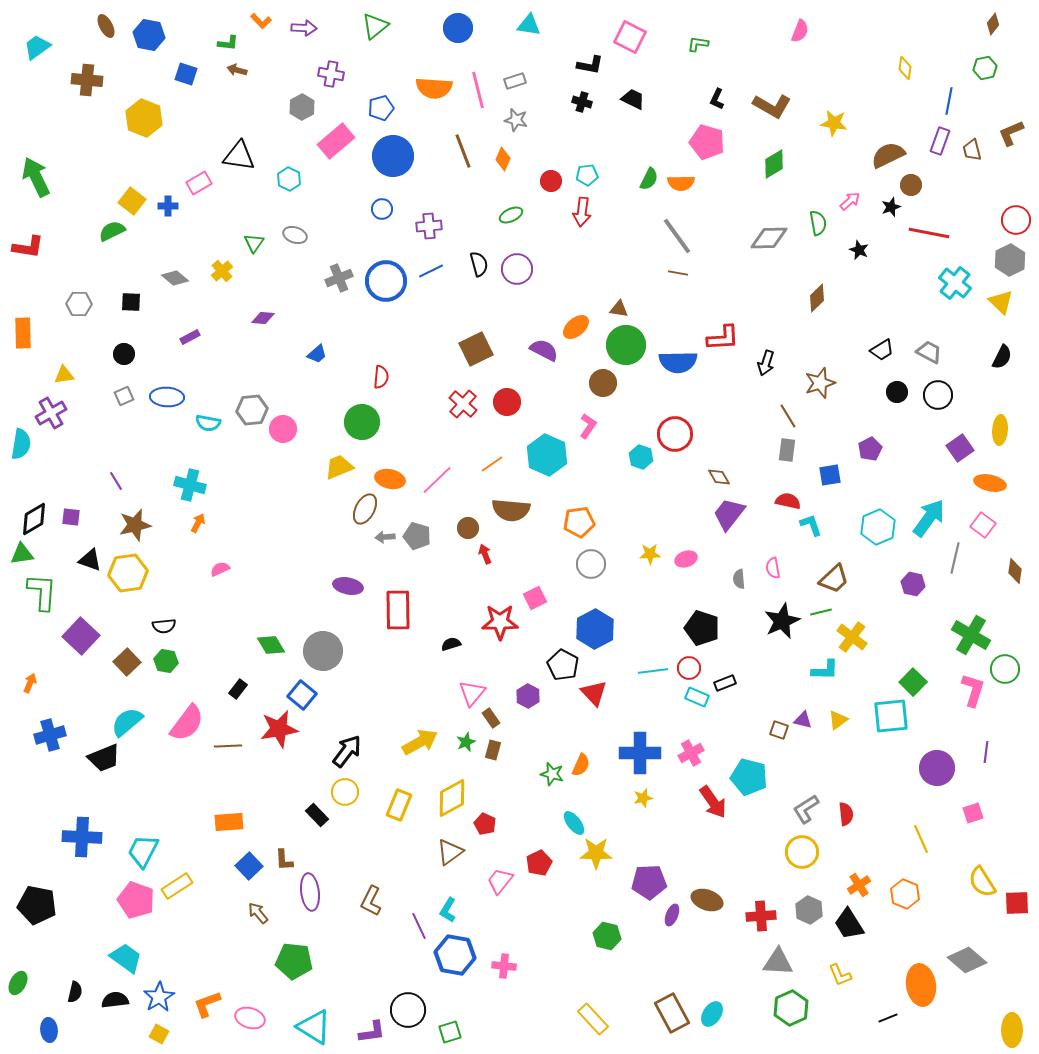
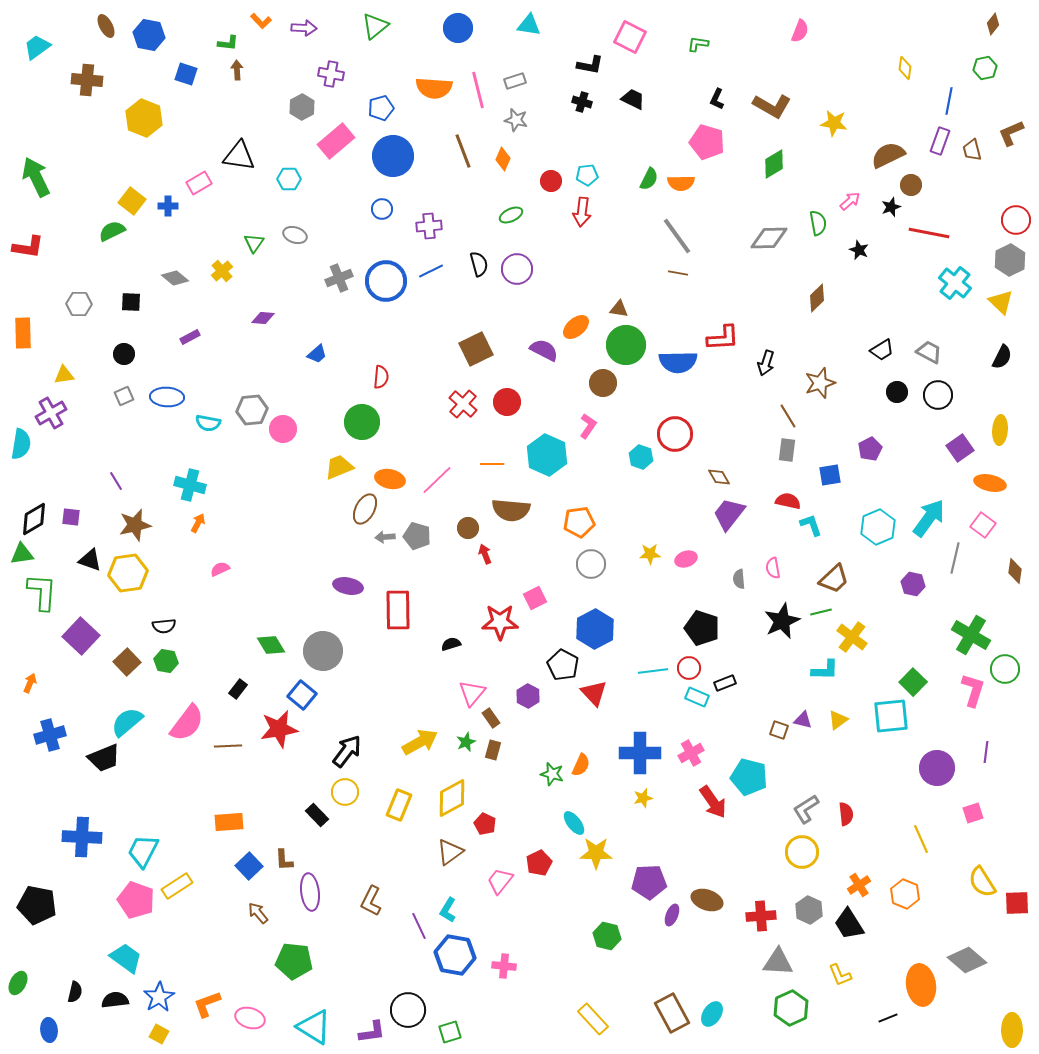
brown arrow at (237, 70): rotated 72 degrees clockwise
cyan hexagon at (289, 179): rotated 25 degrees counterclockwise
orange line at (492, 464): rotated 35 degrees clockwise
